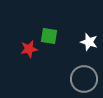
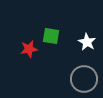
green square: moved 2 px right
white star: moved 2 px left; rotated 12 degrees clockwise
